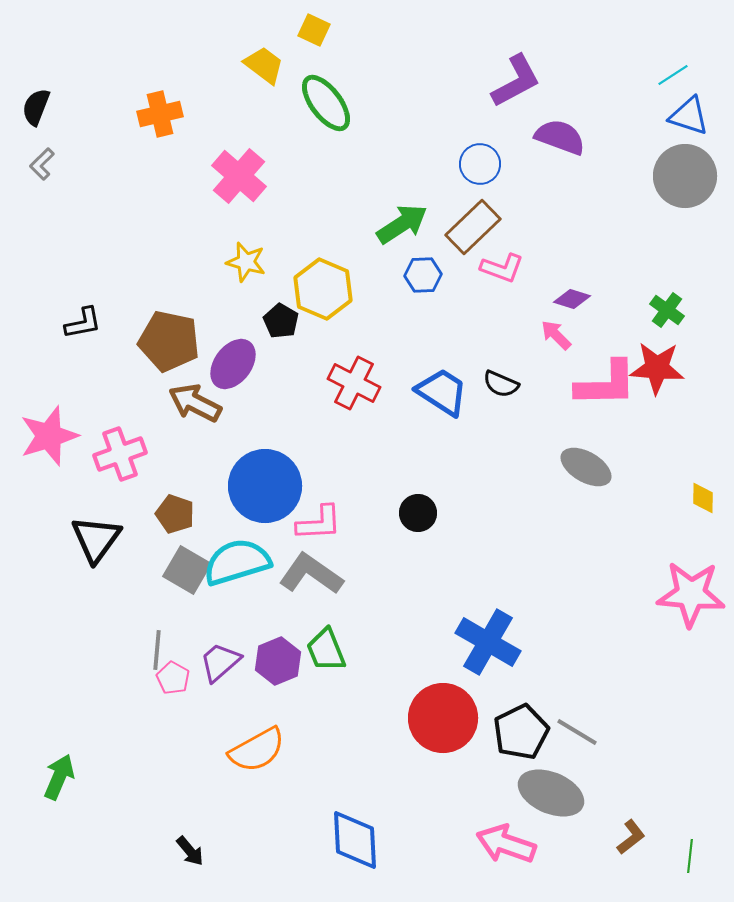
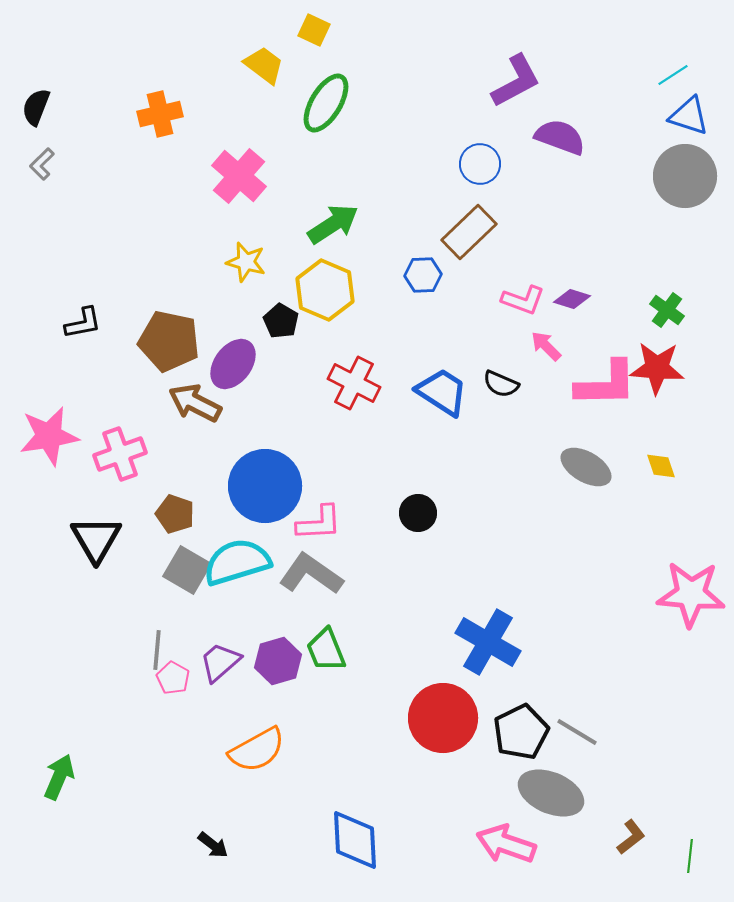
green ellipse at (326, 103): rotated 68 degrees clockwise
green arrow at (402, 224): moved 69 px left
brown rectangle at (473, 227): moved 4 px left, 5 px down
pink L-shape at (502, 268): moved 21 px right, 32 px down
yellow hexagon at (323, 289): moved 2 px right, 1 px down
pink arrow at (556, 335): moved 10 px left, 11 px down
pink star at (49, 436): rotated 8 degrees clockwise
yellow diamond at (703, 498): moved 42 px left, 32 px up; rotated 20 degrees counterclockwise
black triangle at (96, 539): rotated 6 degrees counterclockwise
purple hexagon at (278, 661): rotated 6 degrees clockwise
black arrow at (190, 851): moved 23 px right, 6 px up; rotated 12 degrees counterclockwise
